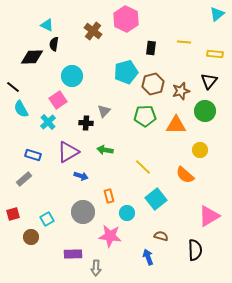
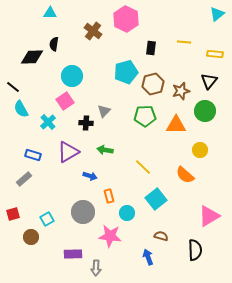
cyan triangle at (47, 25): moved 3 px right, 12 px up; rotated 24 degrees counterclockwise
pink square at (58, 100): moved 7 px right, 1 px down
blue arrow at (81, 176): moved 9 px right
